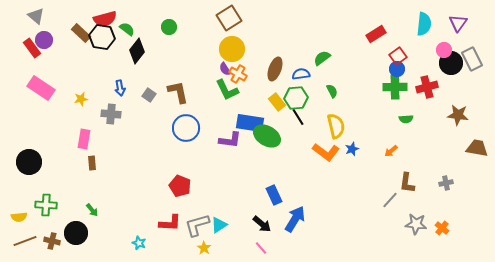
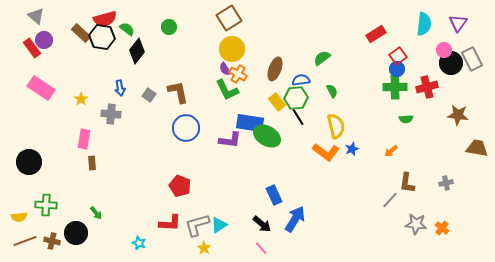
blue semicircle at (301, 74): moved 6 px down
yellow star at (81, 99): rotated 24 degrees counterclockwise
green arrow at (92, 210): moved 4 px right, 3 px down
